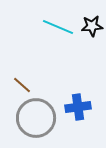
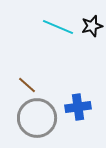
black star: rotated 10 degrees counterclockwise
brown line: moved 5 px right
gray circle: moved 1 px right
